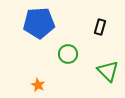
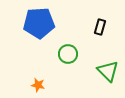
orange star: rotated 16 degrees counterclockwise
